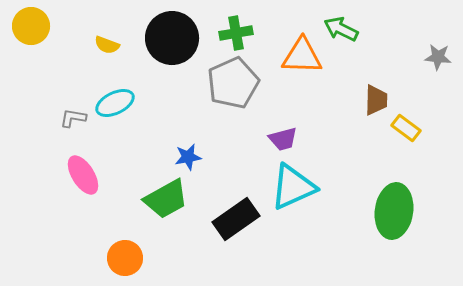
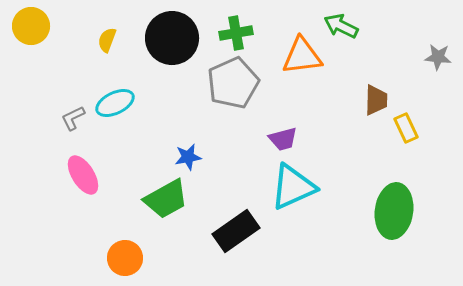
green arrow: moved 3 px up
yellow semicircle: moved 5 px up; rotated 90 degrees clockwise
orange triangle: rotated 9 degrees counterclockwise
gray L-shape: rotated 36 degrees counterclockwise
yellow rectangle: rotated 28 degrees clockwise
black rectangle: moved 12 px down
